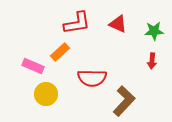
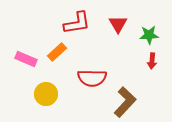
red triangle: rotated 36 degrees clockwise
green star: moved 5 px left, 4 px down
orange rectangle: moved 3 px left
pink rectangle: moved 7 px left, 7 px up
brown L-shape: moved 1 px right, 1 px down
